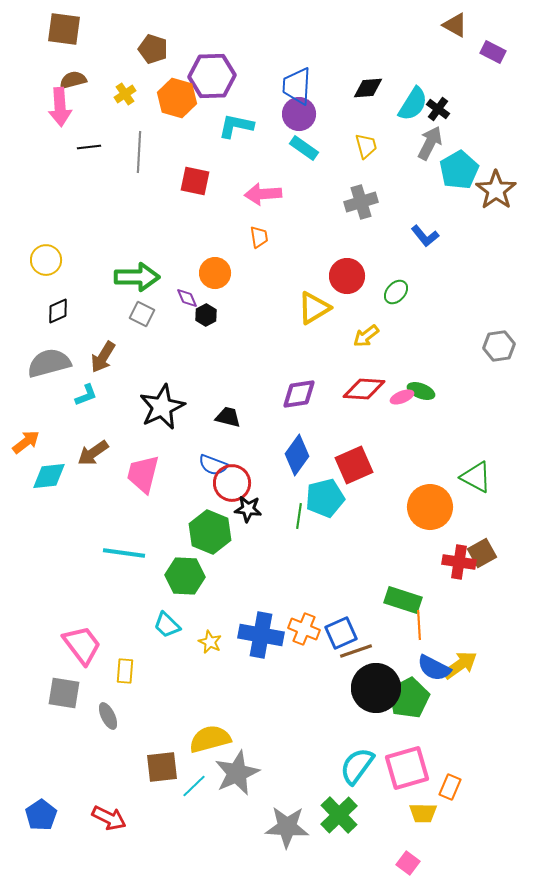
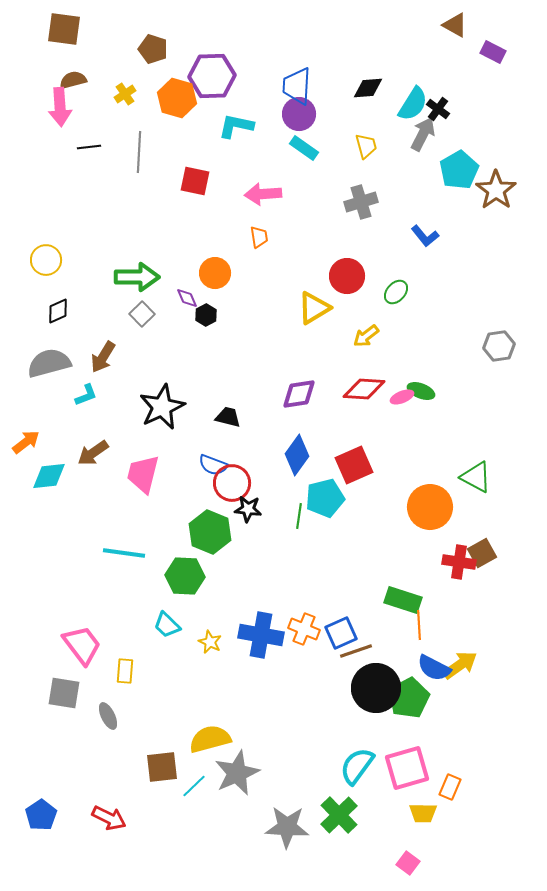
gray arrow at (430, 143): moved 7 px left, 9 px up
gray square at (142, 314): rotated 20 degrees clockwise
